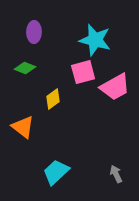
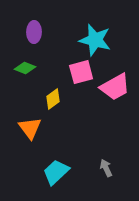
pink square: moved 2 px left
orange triangle: moved 7 px right, 1 px down; rotated 15 degrees clockwise
gray arrow: moved 10 px left, 6 px up
